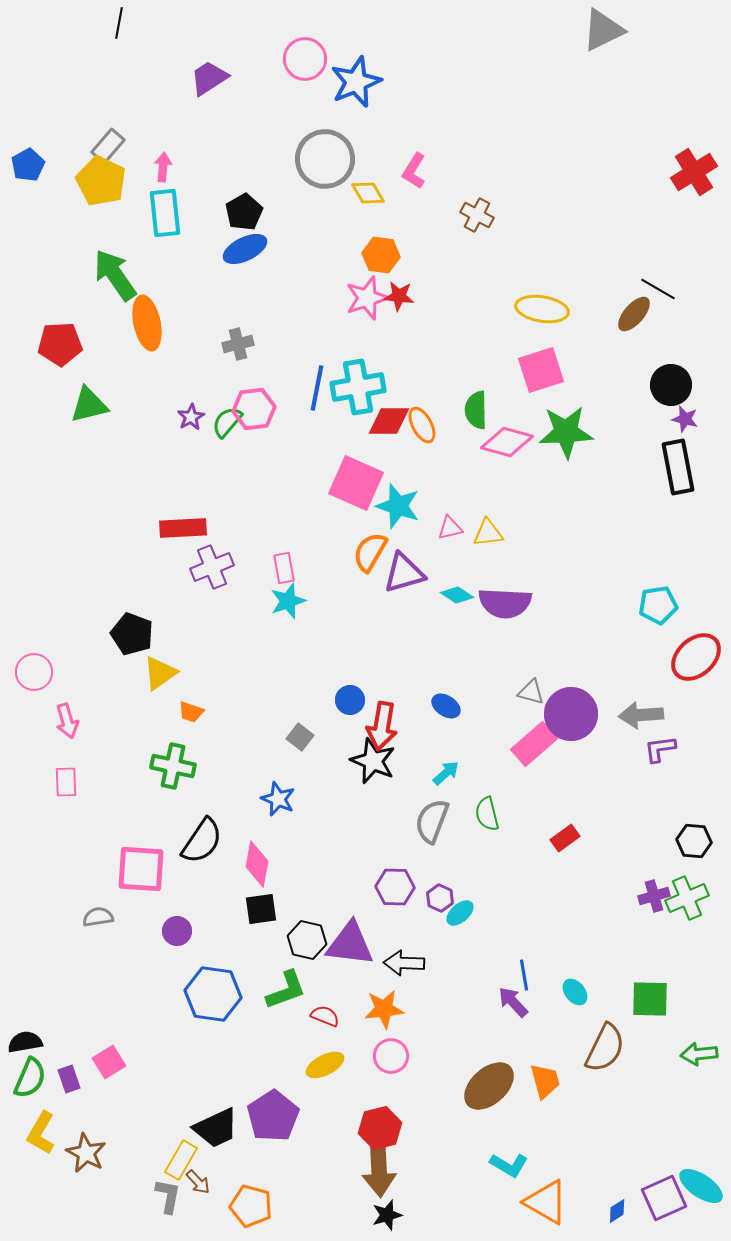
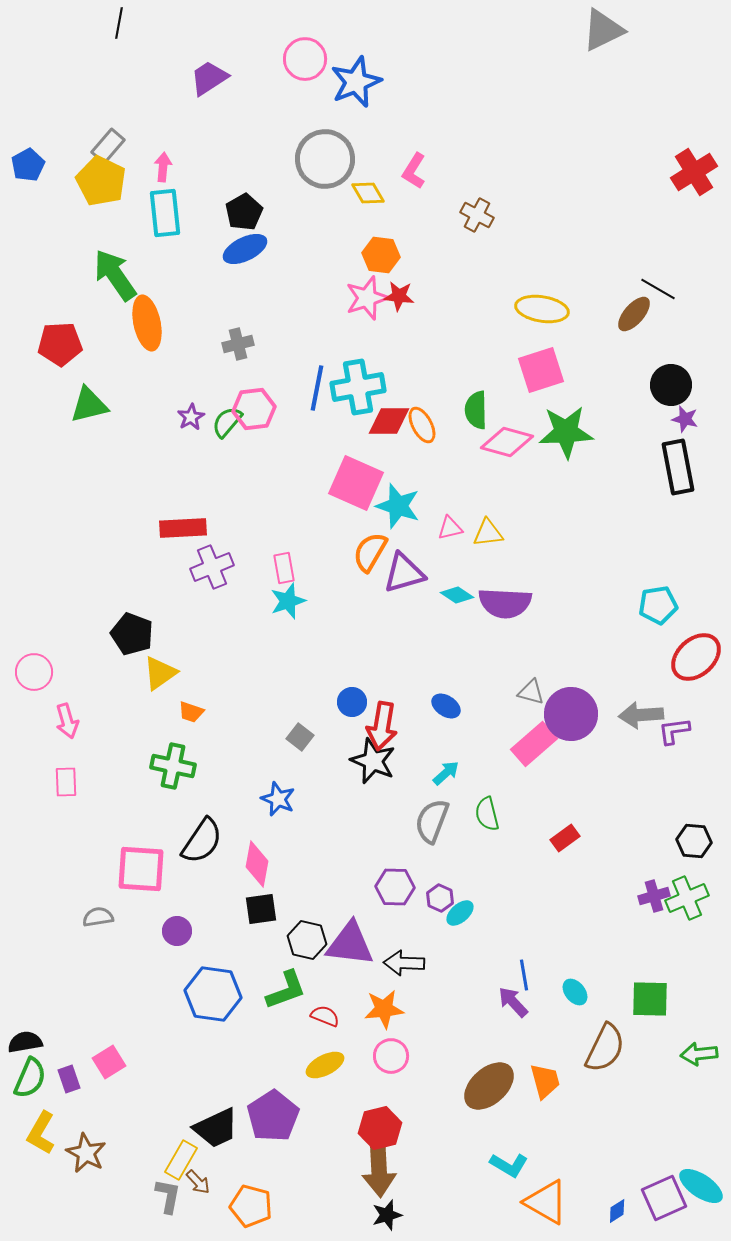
blue circle at (350, 700): moved 2 px right, 2 px down
purple L-shape at (660, 749): moved 14 px right, 18 px up
